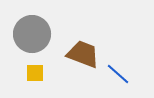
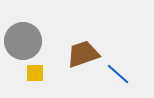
gray circle: moved 9 px left, 7 px down
brown trapezoid: rotated 40 degrees counterclockwise
